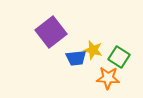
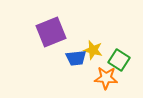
purple square: rotated 16 degrees clockwise
green square: moved 3 px down
orange star: moved 2 px left
